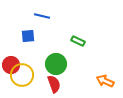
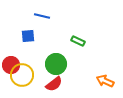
red semicircle: rotated 72 degrees clockwise
